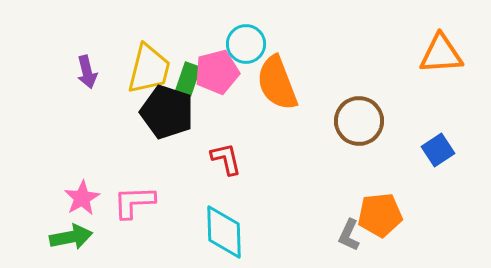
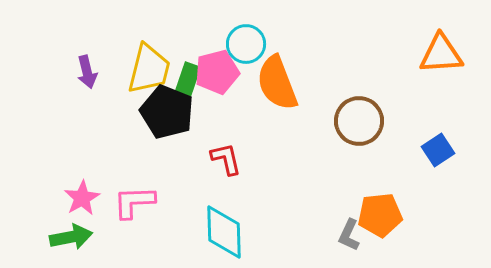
black pentagon: rotated 4 degrees clockwise
